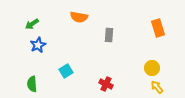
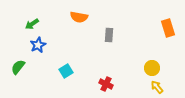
orange rectangle: moved 10 px right
green semicircle: moved 14 px left, 17 px up; rotated 42 degrees clockwise
